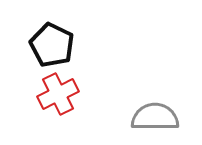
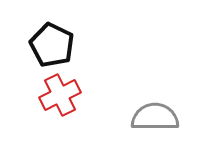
red cross: moved 2 px right, 1 px down
